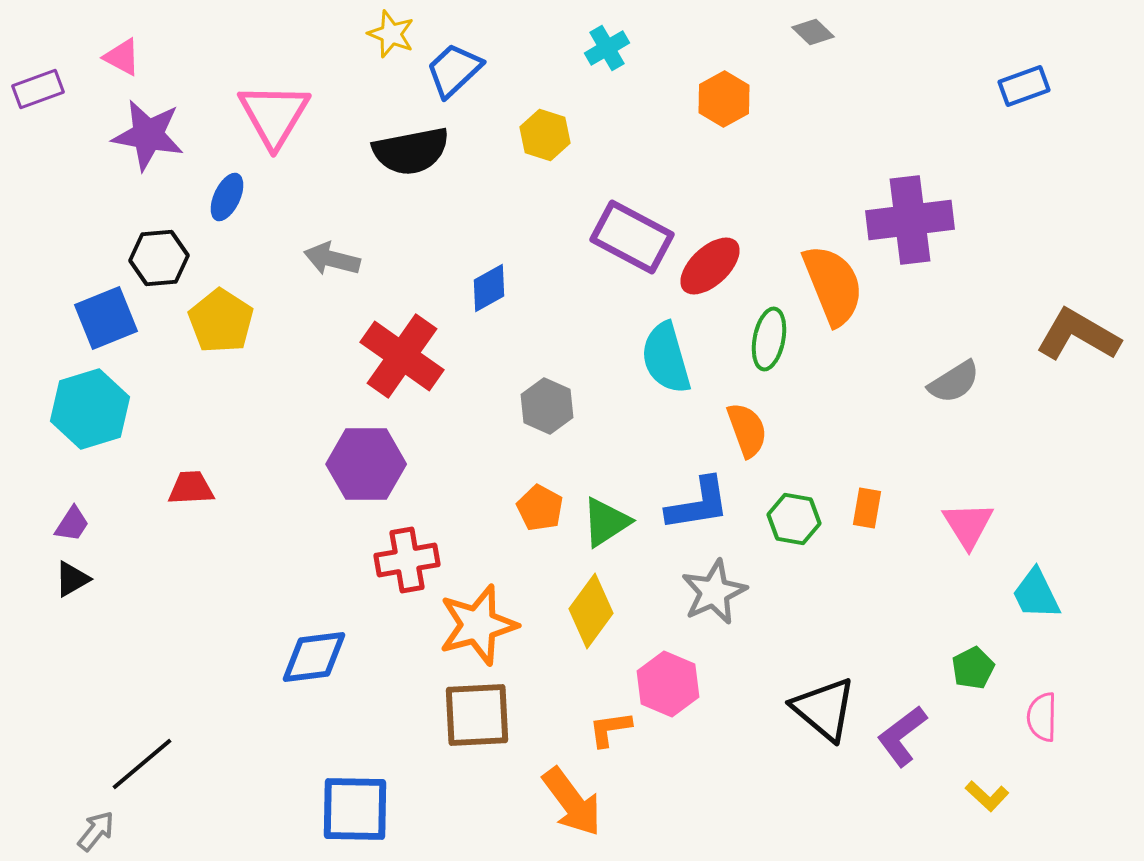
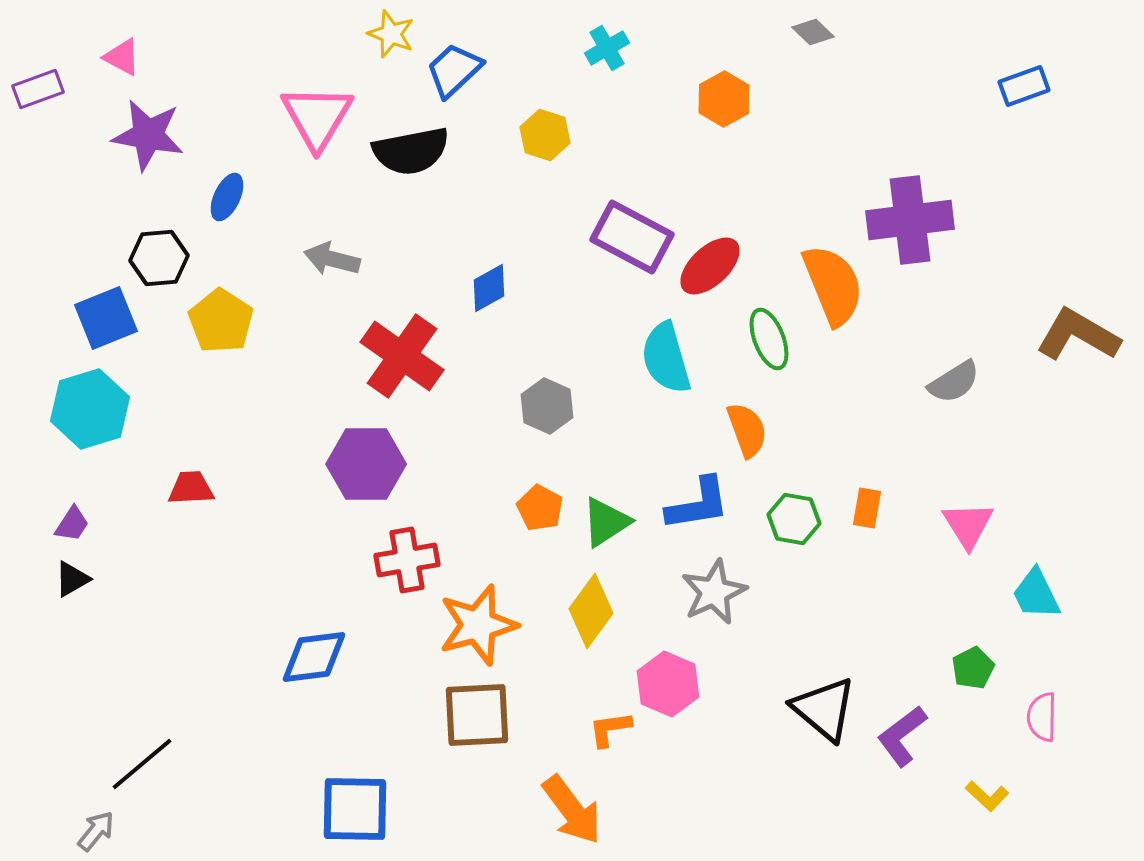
pink triangle at (274, 115): moved 43 px right, 2 px down
green ellipse at (769, 339): rotated 32 degrees counterclockwise
orange arrow at (572, 802): moved 8 px down
